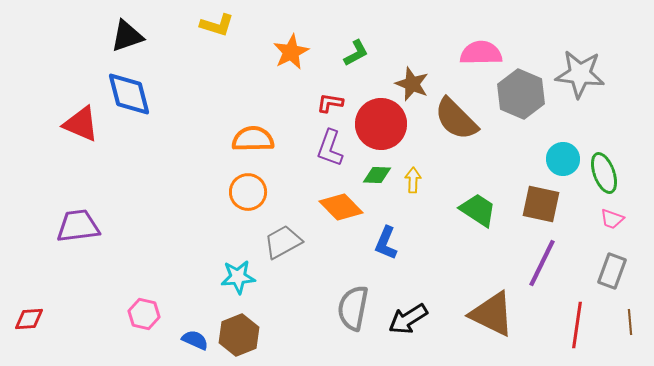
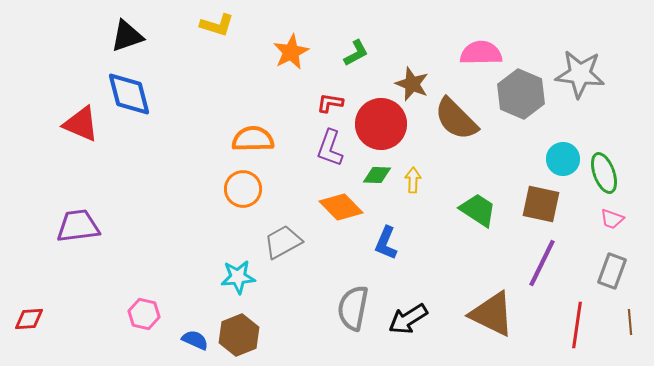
orange circle: moved 5 px left, 3 px up
